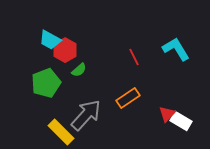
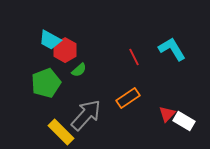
cyan L-shape: moved 4 px left
white rectangle: moved 3 px right
